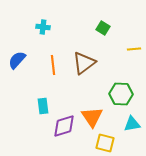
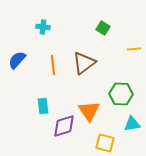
orange triangle: moved 3 px left, 6 px up
